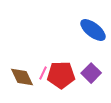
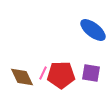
purple square: rotated 36 degrees counterclockwise
